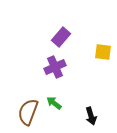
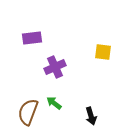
purple rectangle: moved 29 px left, 1 px down; rotated 42 degrees clockwise
